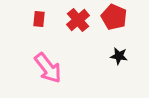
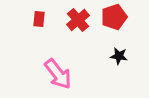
red pentagon: rotated 30 degrees clockwise
pink arrow: moved 10 px right, 6 px down
